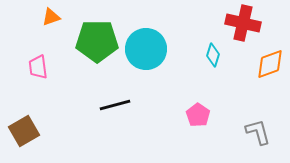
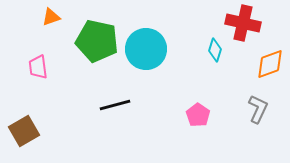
green pentagon: rotated 12 degrees clockwise
cyan diamond: moved 2 px right, 5 px up
gray L-shape: moved 23 px up; rotated 40 degrees clockwise
